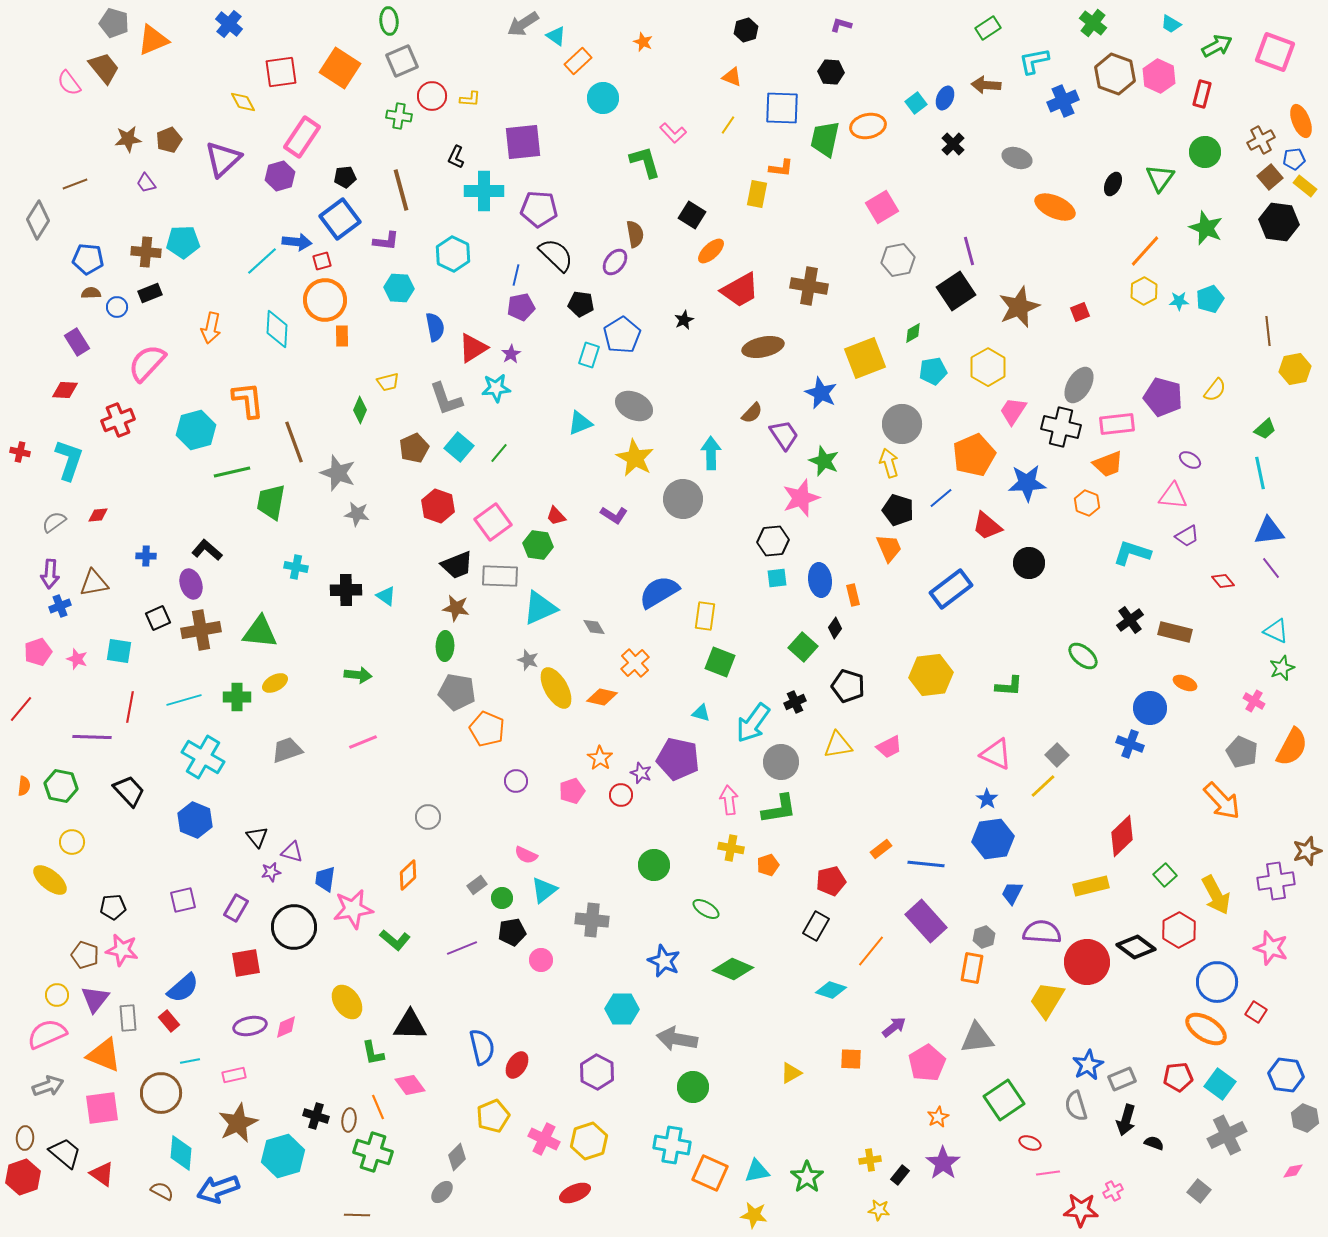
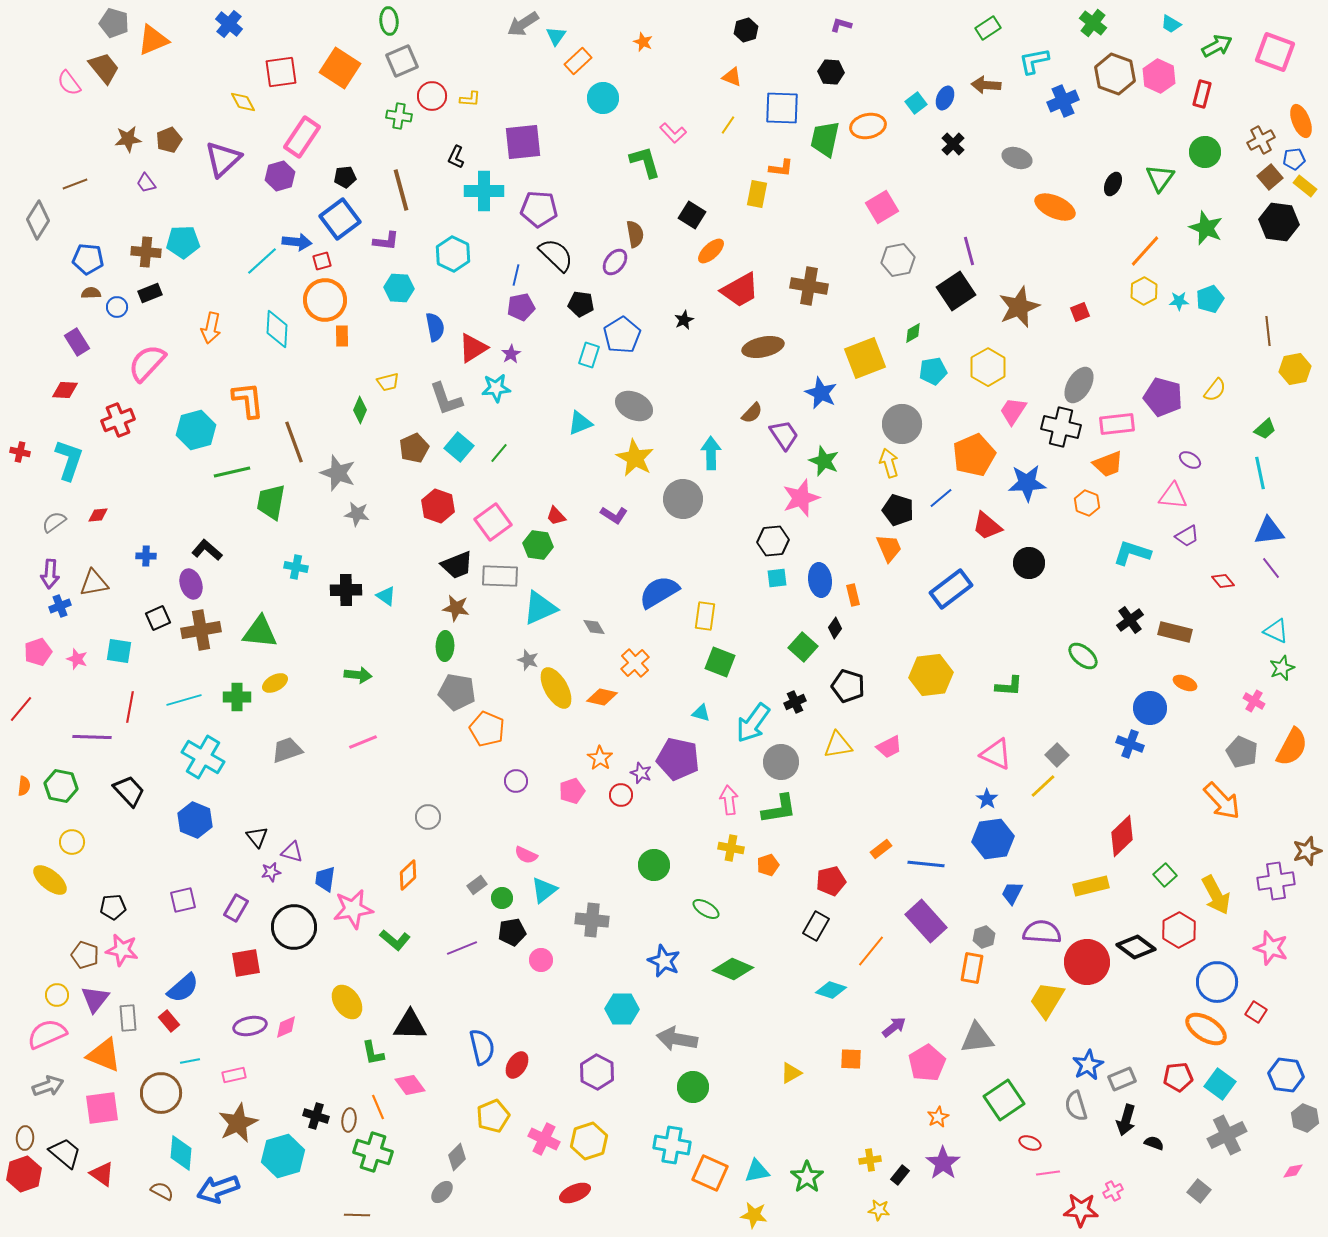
cyan triangle at (556, 36): rotated 30 degrees clockwise
red hexagon at (23, 1177): moved 1 px right, 3 px up
